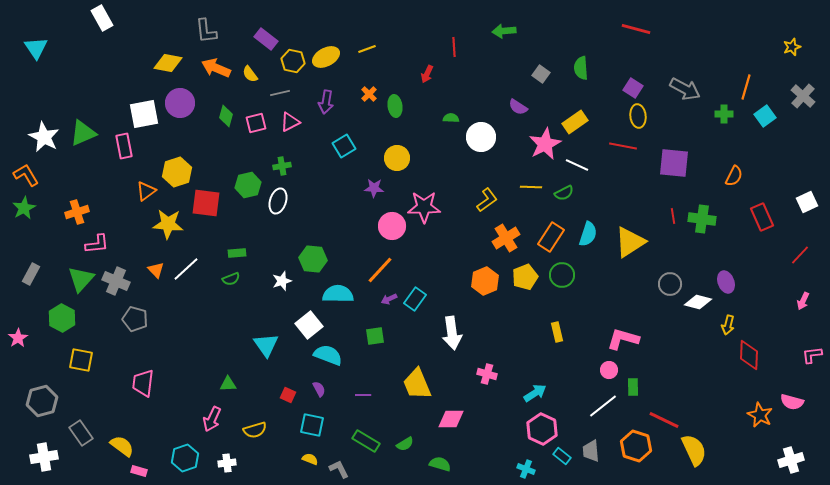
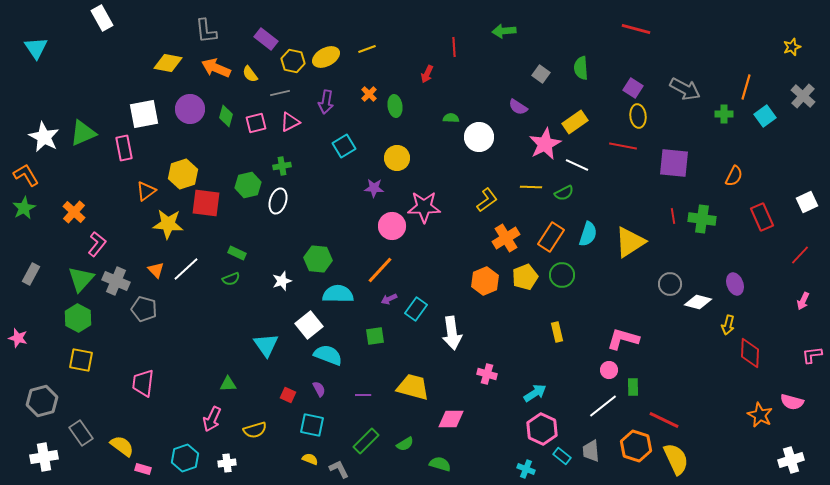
purple circle at (180, 103): moved 10 px right, 6 px down
white circle at (481, 137): moved 2 px left
pink rectangle at (124, 146): moved 2 px down
yellow hexagon at (177, 172): moved 6 px right, 2 px down
orange cross at (77, 212): moved 3 px left; rotated 30 degrees counterclockwise
pink L-shape at (97, 244): rotated 45 degrees counterclockwise
green rectangle at (237, 253): rotated 30 degrees clockwise
green hexagon at (313, 259): moved 5 px right
purple ellipse at (726, 282): moved 9 px right, 2 px down
cyan rectangle at (415, 299): moved 1 px right, 10 px down
green hexagon at (62, 318): moved 16 px right
gray pentagon at (135, 319): moved 9 px right, 10 px up
pink star at (18, 338): rotated 24 degrees counterclockwise
red diamond at (749, 355): moved 1 px right, 2 px up
yellow trapezoid at (417, 384): moved 4 px left, 3 px down; rotated 128 degrees clockwise
green rectangle at (366, 441): rotated 76 degrees counterclockwise
yellow semicircle at (694, 450): moved 18 px left, 9 px down
pink rectangle at (139, 471): moved 4 px right, 2 px up
